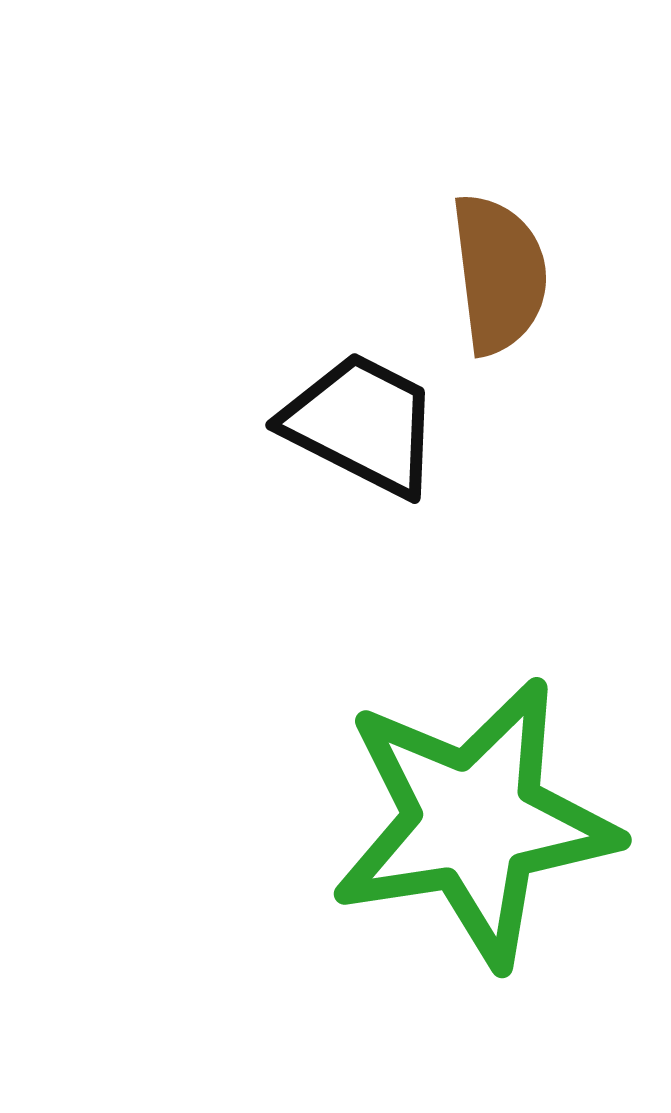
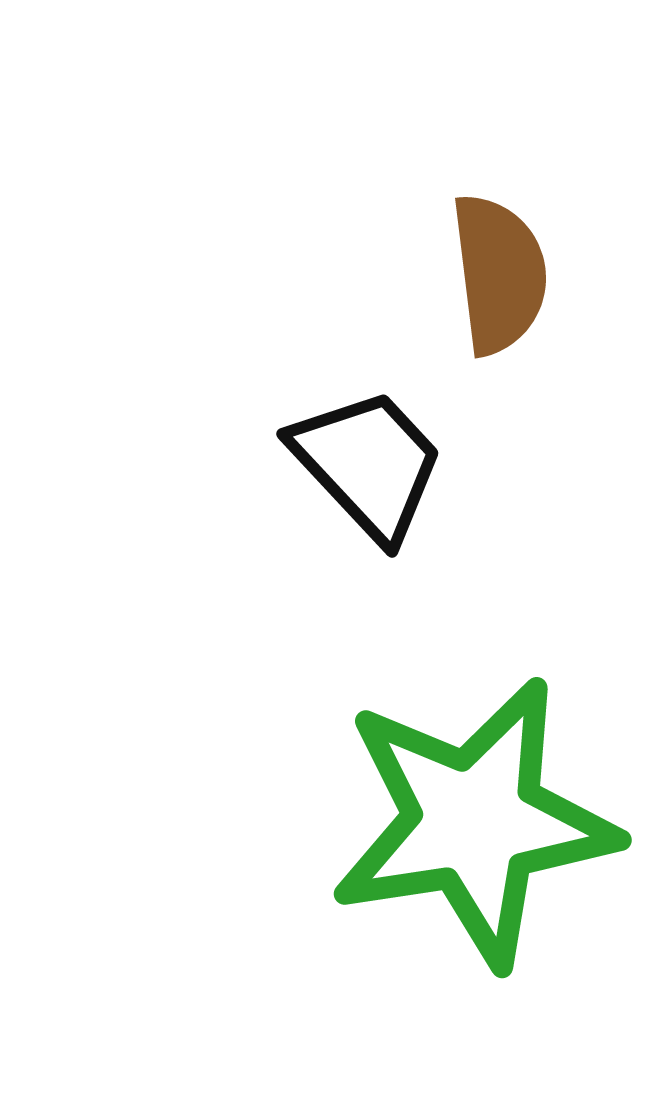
black trapezoid: moved 6 px right, 40 px down; rotated 20 degrees clockwise
